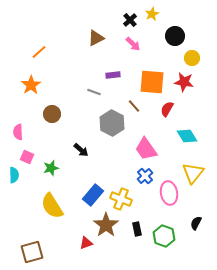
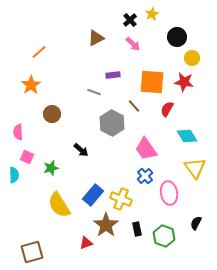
black circle: moved 2 px right, 1 px down
yellow triangle: moved 2 px right, 5 px up; rotated 15 degrees counterclockwise
yellow semicircle: moved 7 px right, 1 px up
